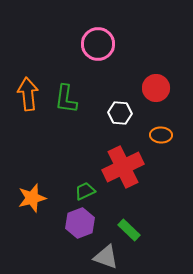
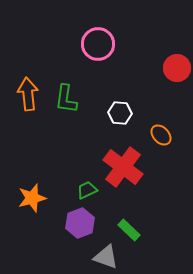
red circle: moved 21 px right, 20 px up
orange ellipse: rotated 45 degrees clockwise
red cross: rotated 27 degrees counterclockwise
green trapezoid: moved 2 px right, 1 px up
